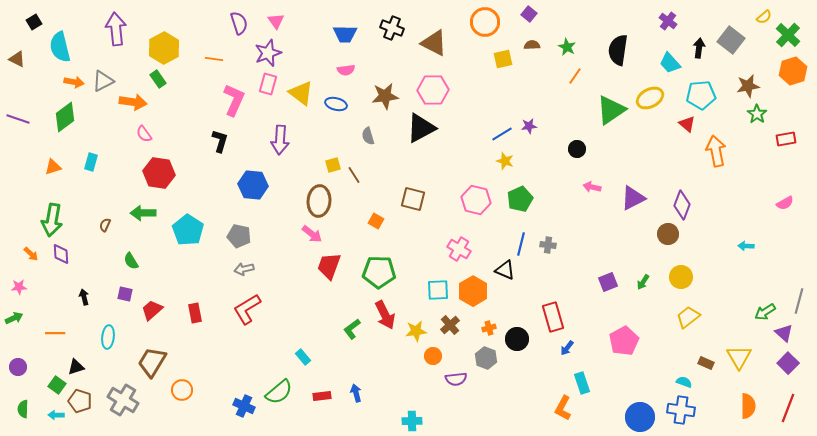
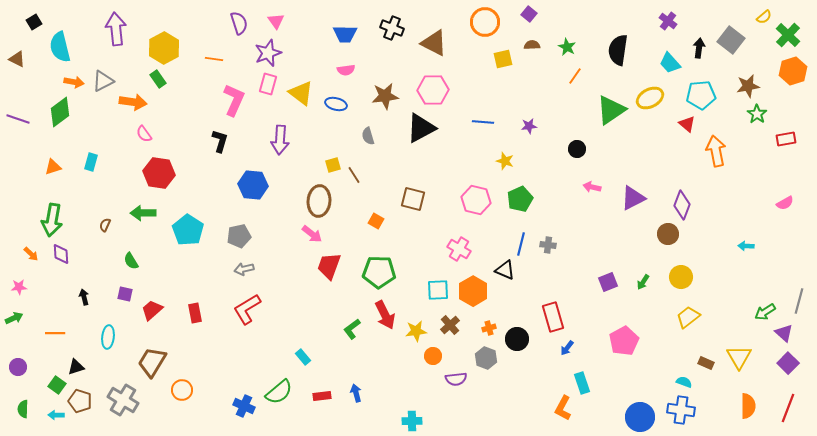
green diamond at (65, 117): moved 5 px left, 5 px up
blue line at (502, 134): moved 19 px left, 12 px up; rotated 35 degrees clockwise
gray pentagon at (239, 236): rotated 25 degrees counterclockwise
